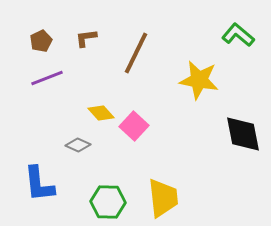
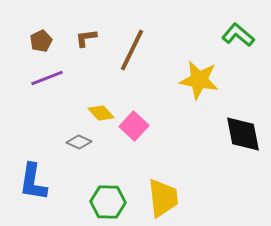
brown line: moved 4 px left, 3 px up
gray diamond: moved 1 px right, 3 px up
blue L-shape: moved 6 px left, 2 px up; rotated 15 degrees clockwise
